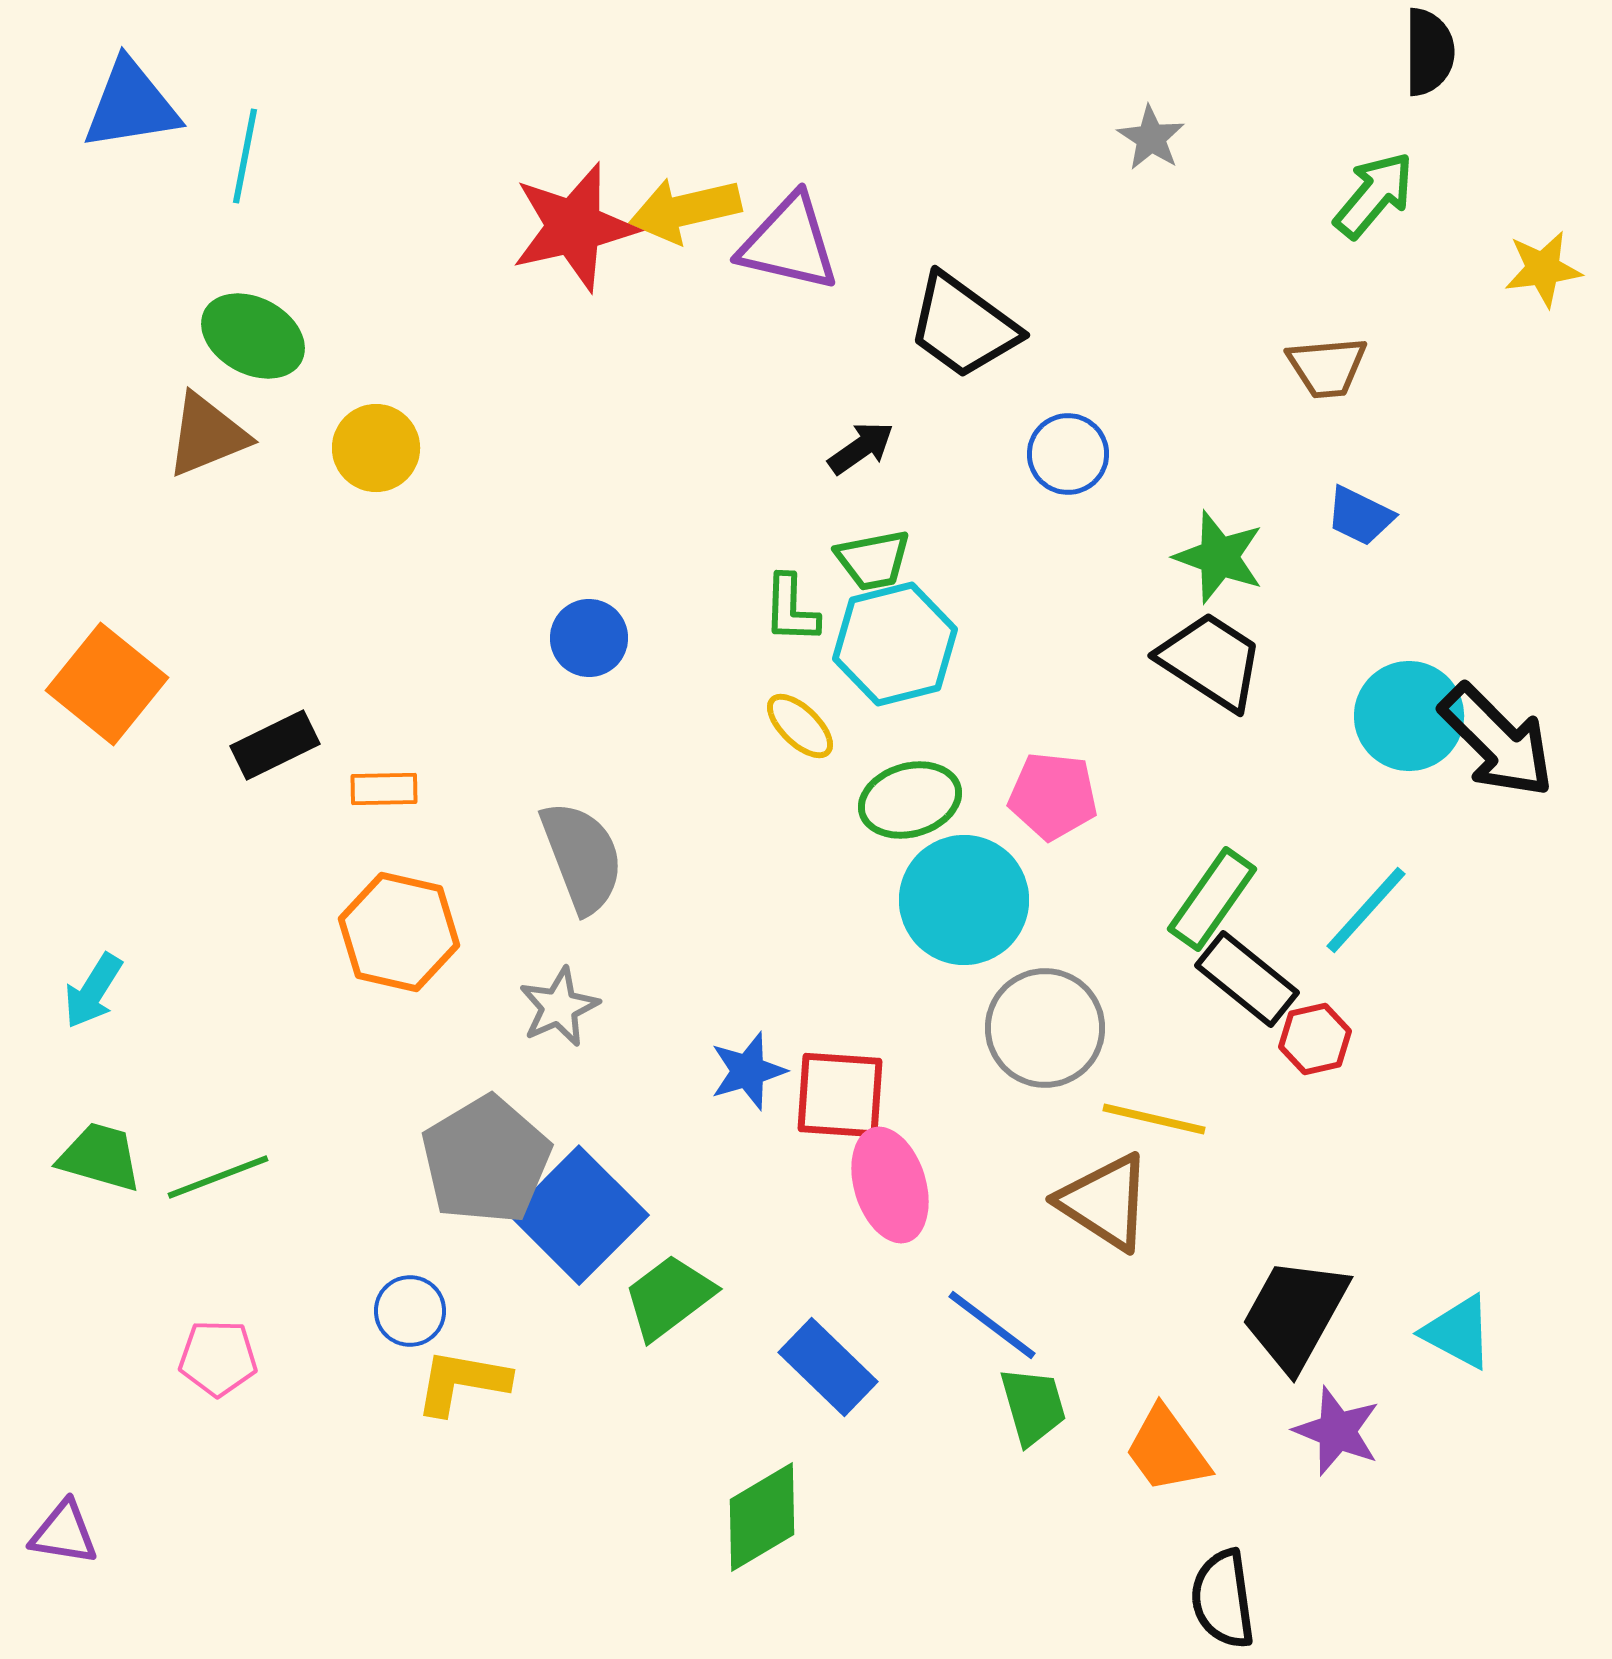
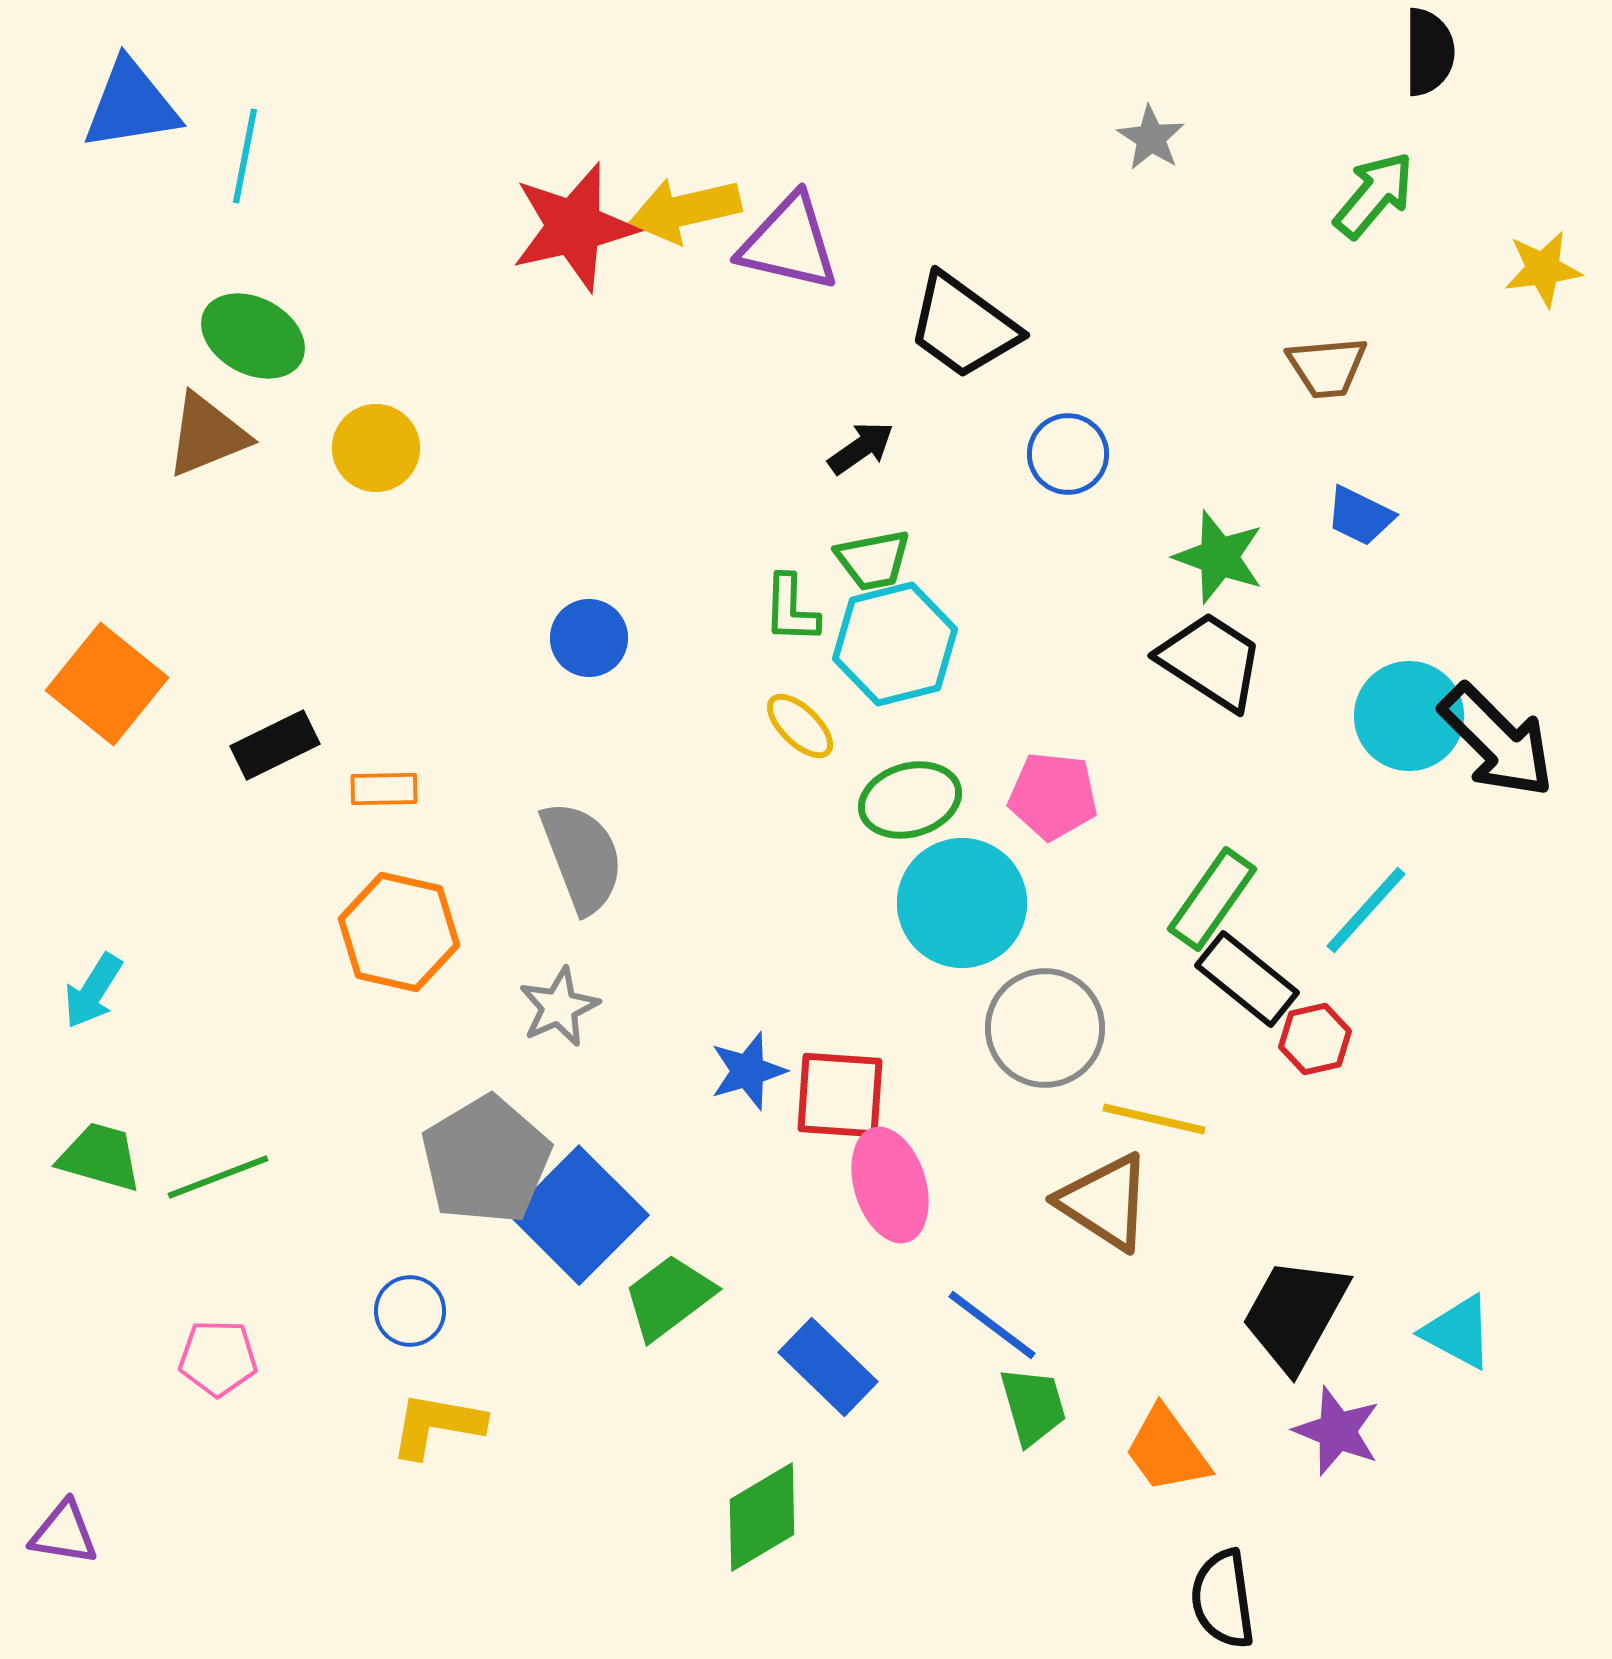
cyan circle at (964, 900): moved 2 px left, 3 px down
yellow L-shape at (462, 1382): moved 25 px left, 43 px down
